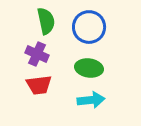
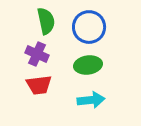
green ellipse: moved 1 px left, 3 px up; rotated 16 degrees counterclockwise
